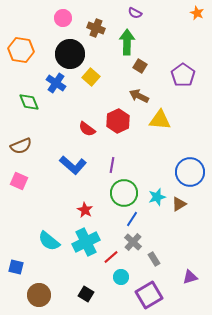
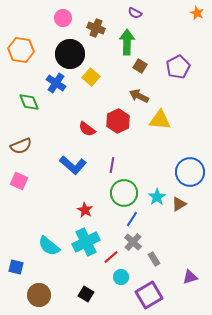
purple pentagon: moved 5 px left, 8 px up; rotated 10 degrees clockwise
cyan star: rotated 18 degrees counterclockwise
cyan semicircle: moved 5 px down
